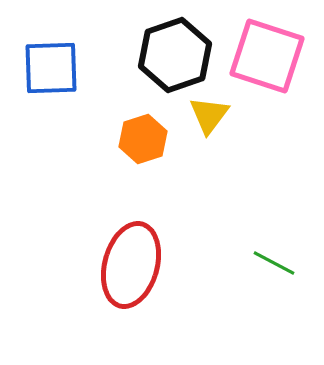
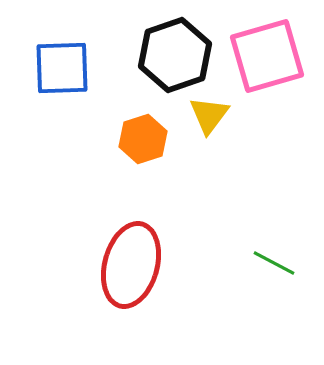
pink square: rotated 34 degrees counterclockwise
blue square: moved 11 px right
